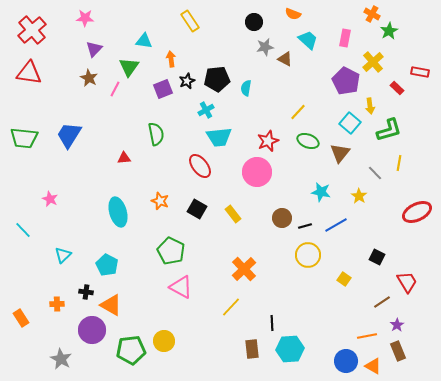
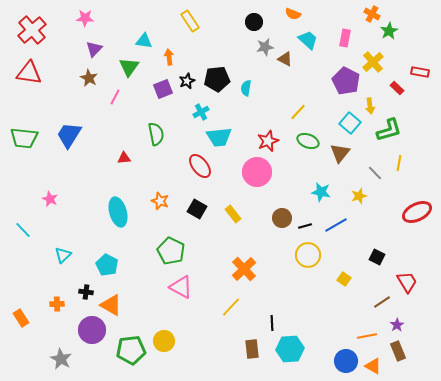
orange arrow at (171, 59): moved 2 px left, 2 px up
pink line at (115, 89): moved 8 px down
cyan cross at (206, 110): moved 5 px left, 2 px down
yellow star at (359, 196): rotated 21 degrees clockwise
